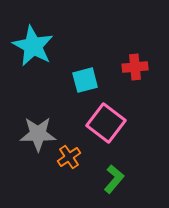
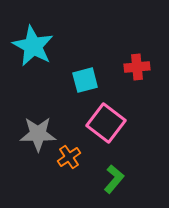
red cross: moved 2 px right
